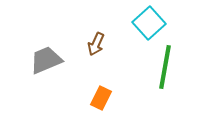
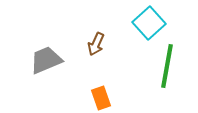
green line: moved 2 px right, 1 px up
orange rectangle: rotated 45 degrees counterclockwise
